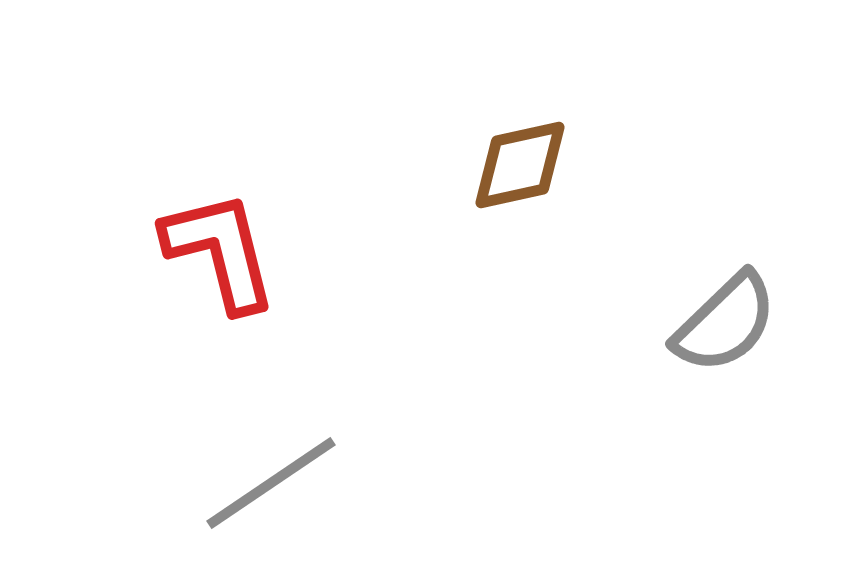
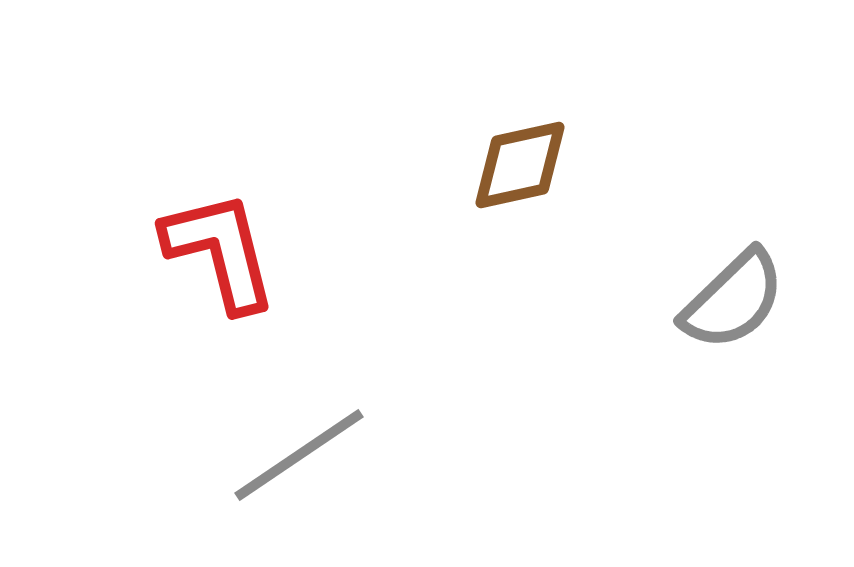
gray semicircle: moved 8 px right, 23 px up
gray line: moved 28 px right, 28 px up
